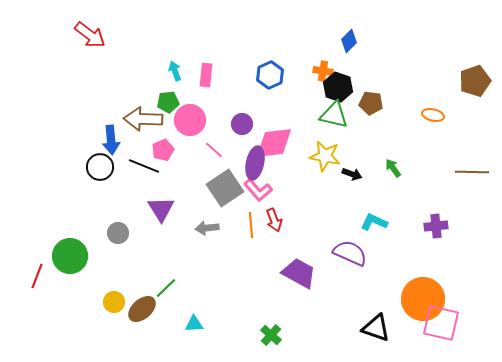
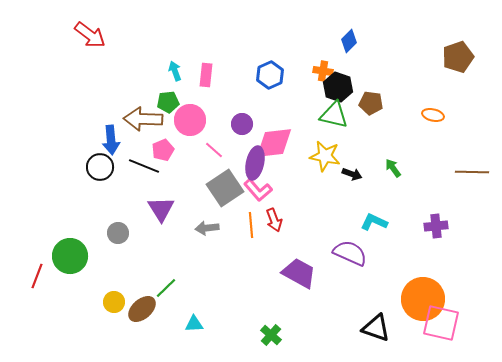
brown pentagon at (475, 81): moved 17 px left, 24 px up
